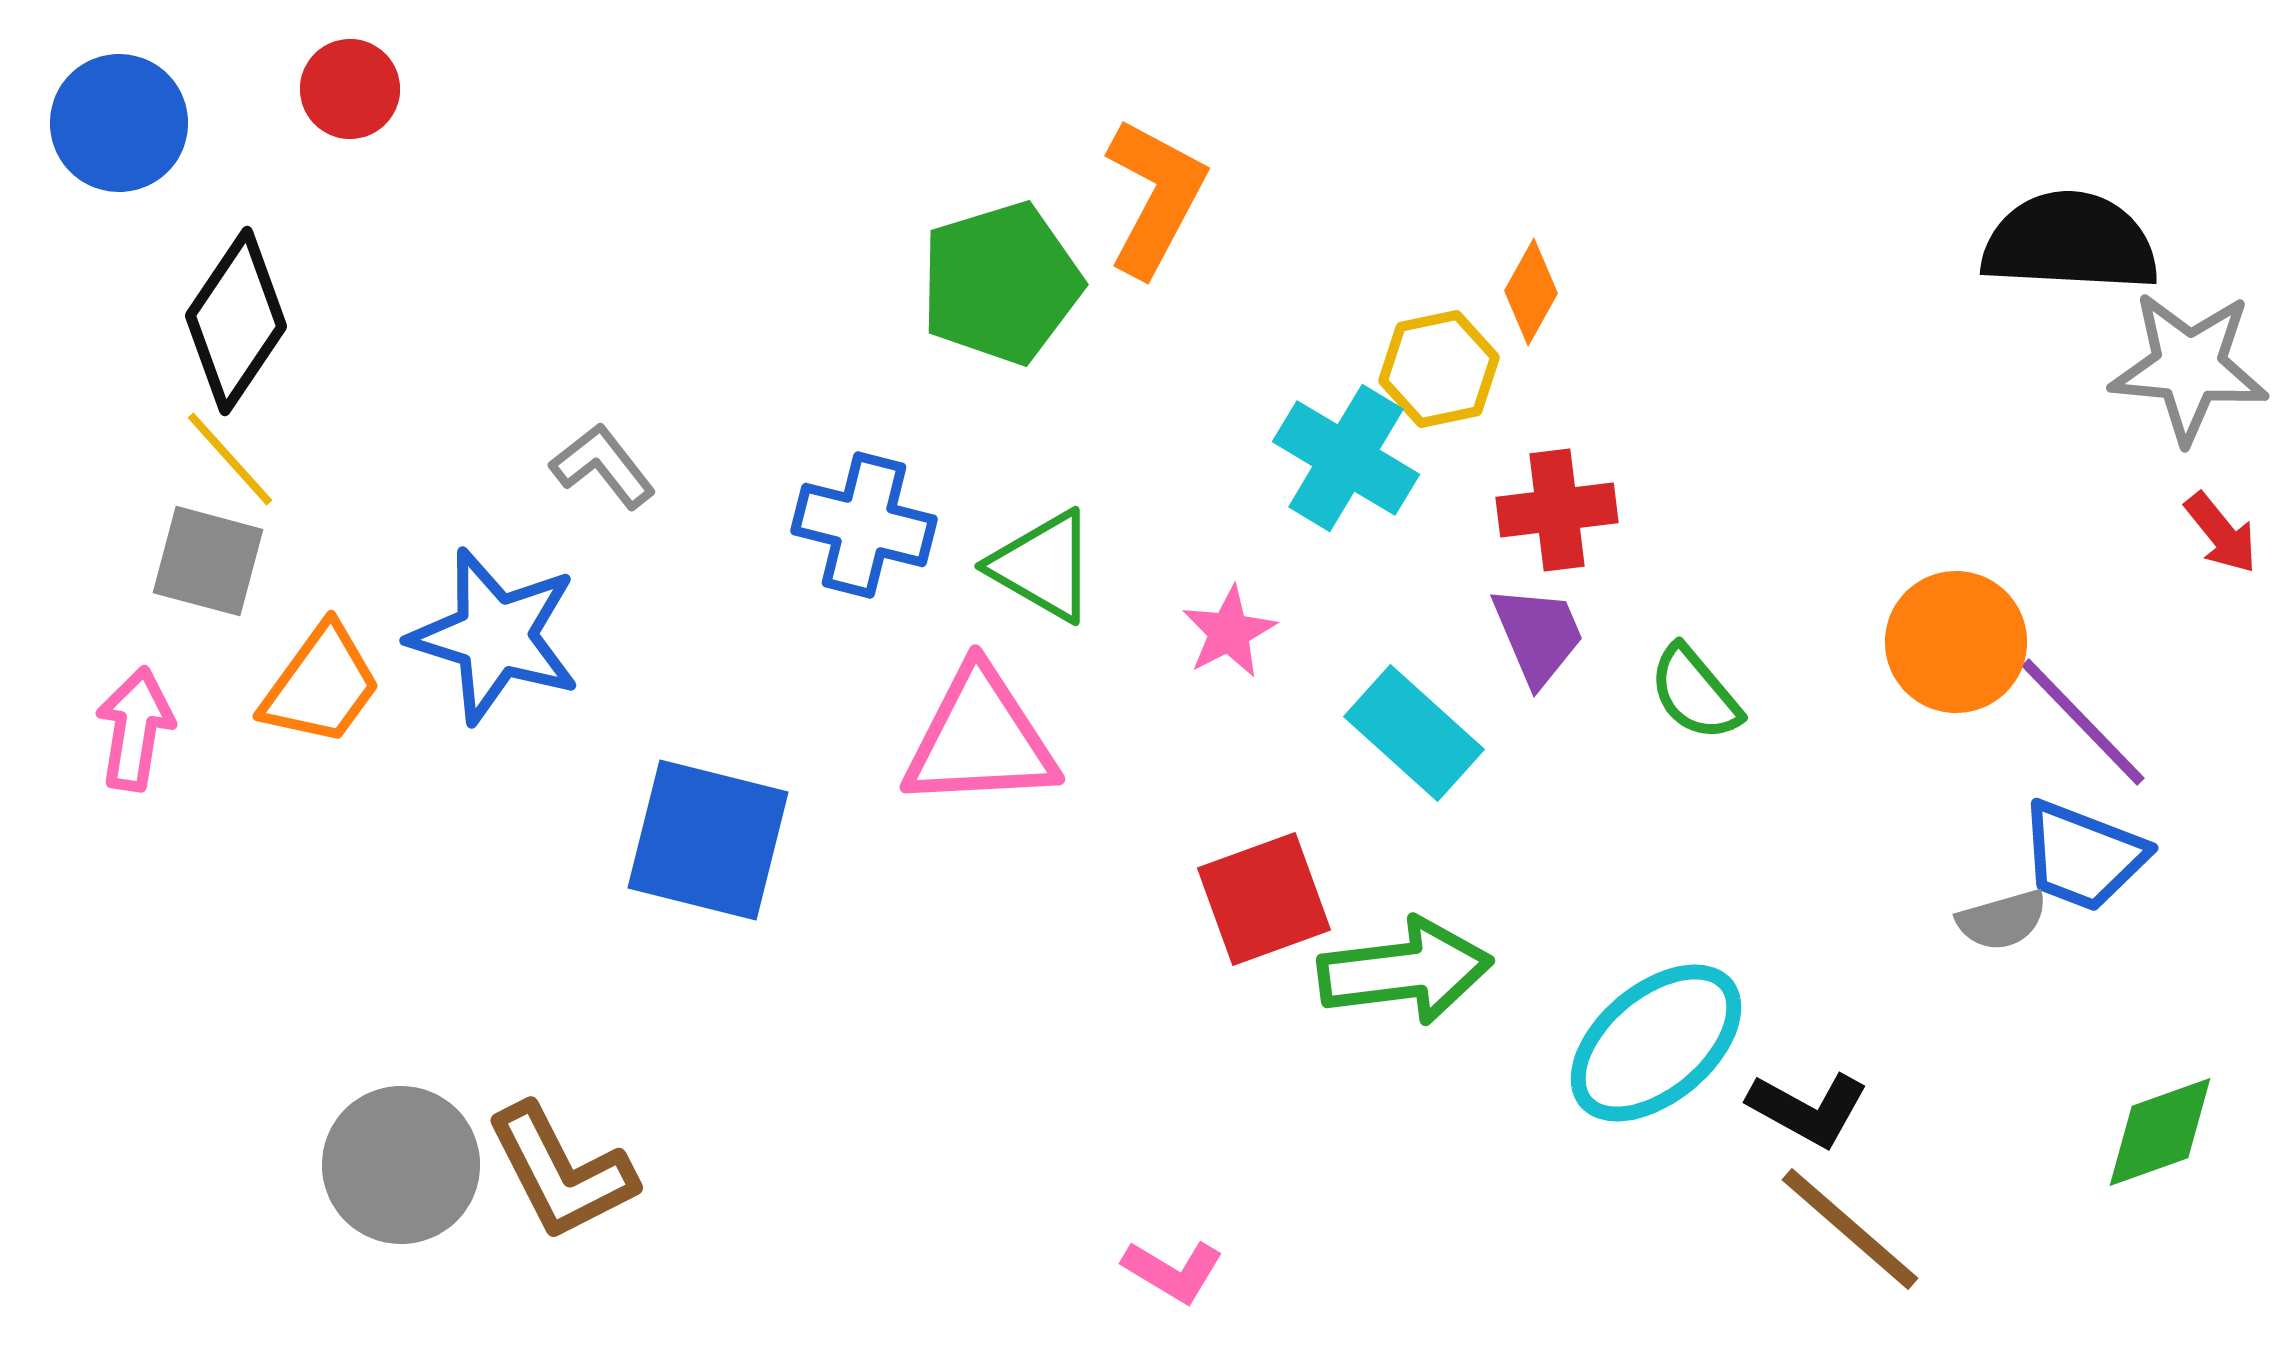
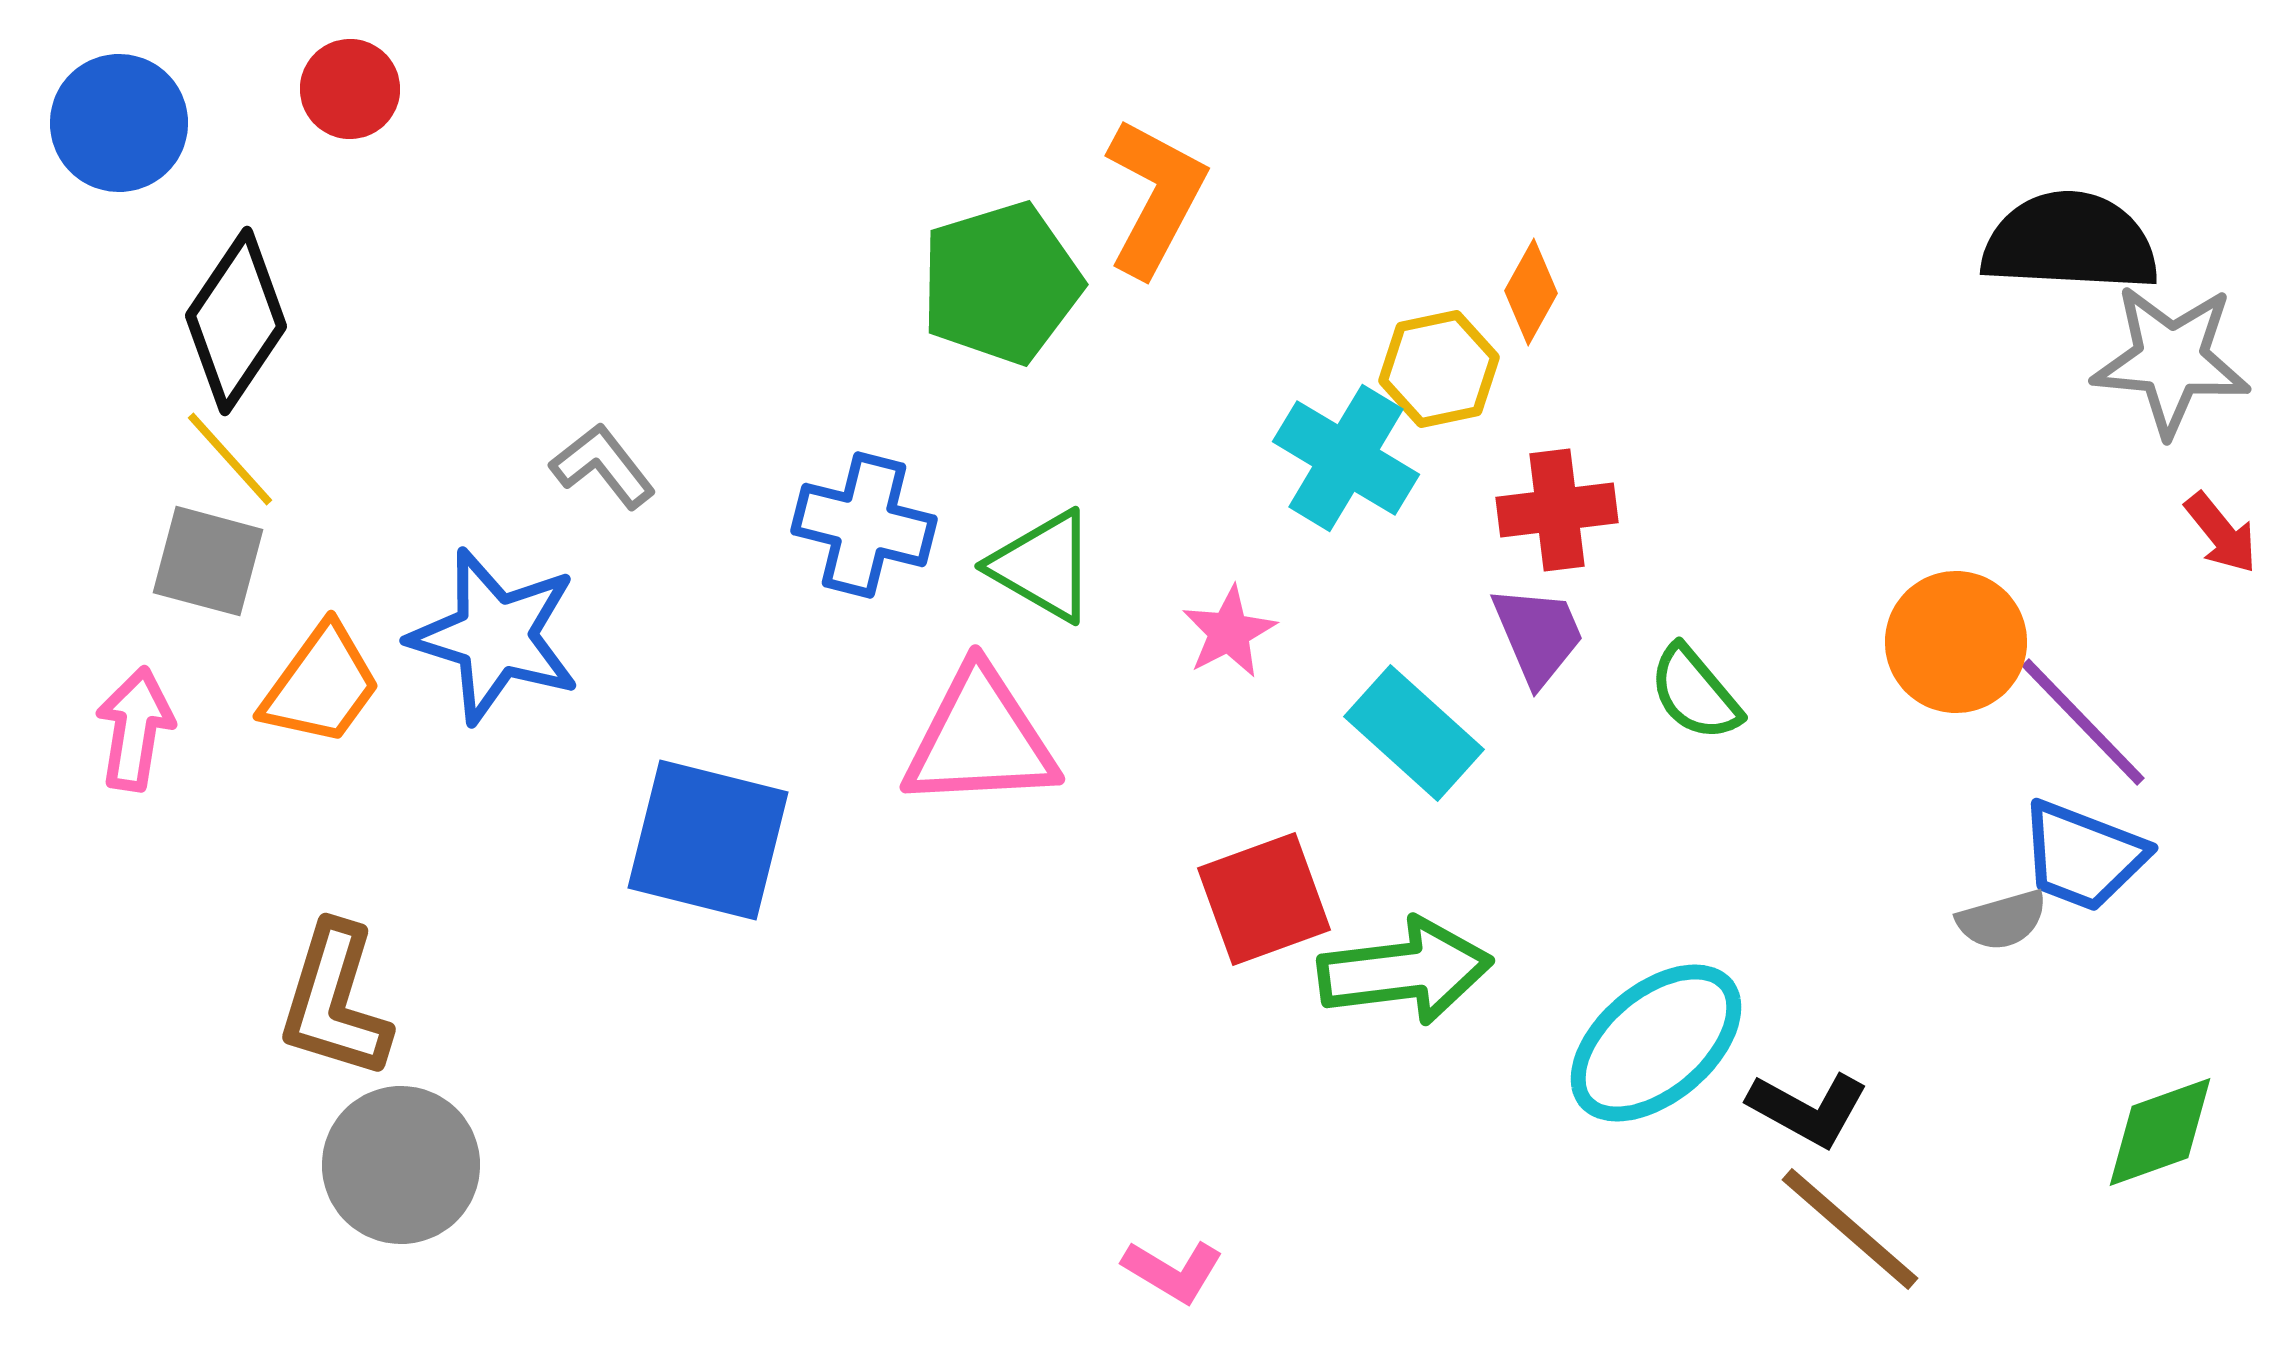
gray star: moved 18 px left, 7 px up
brown L-shape: moved 226 px left, 171 px up; rotated 44 degrees clockwise
